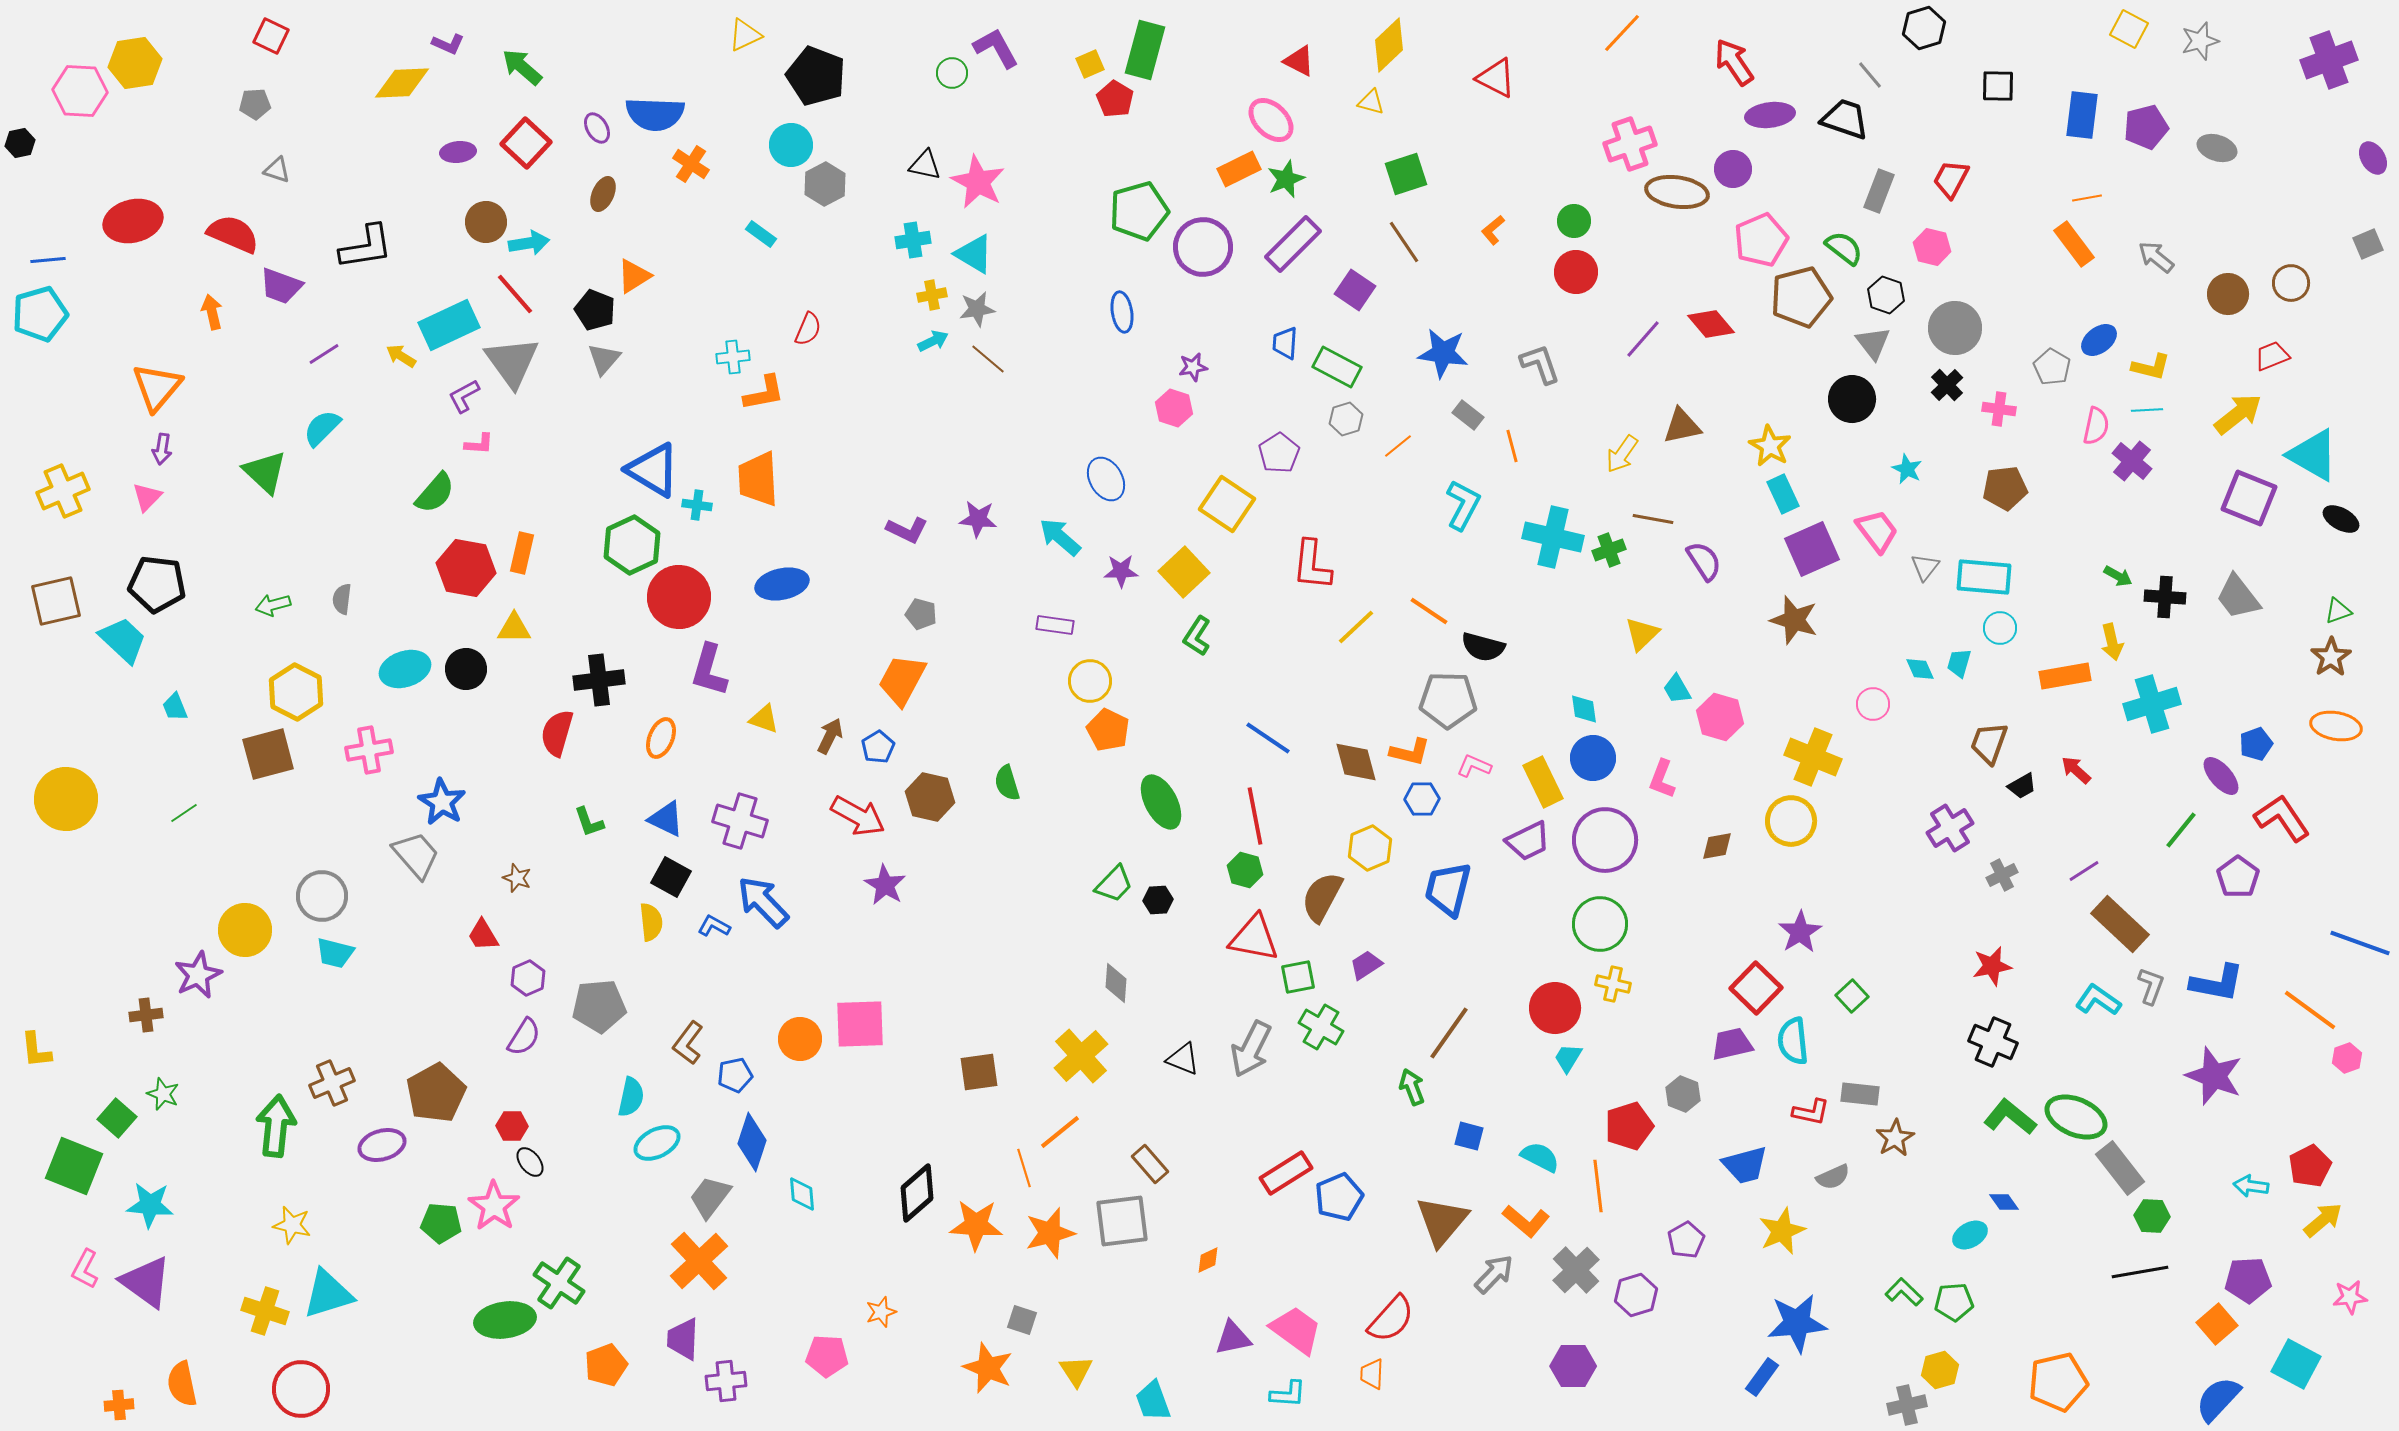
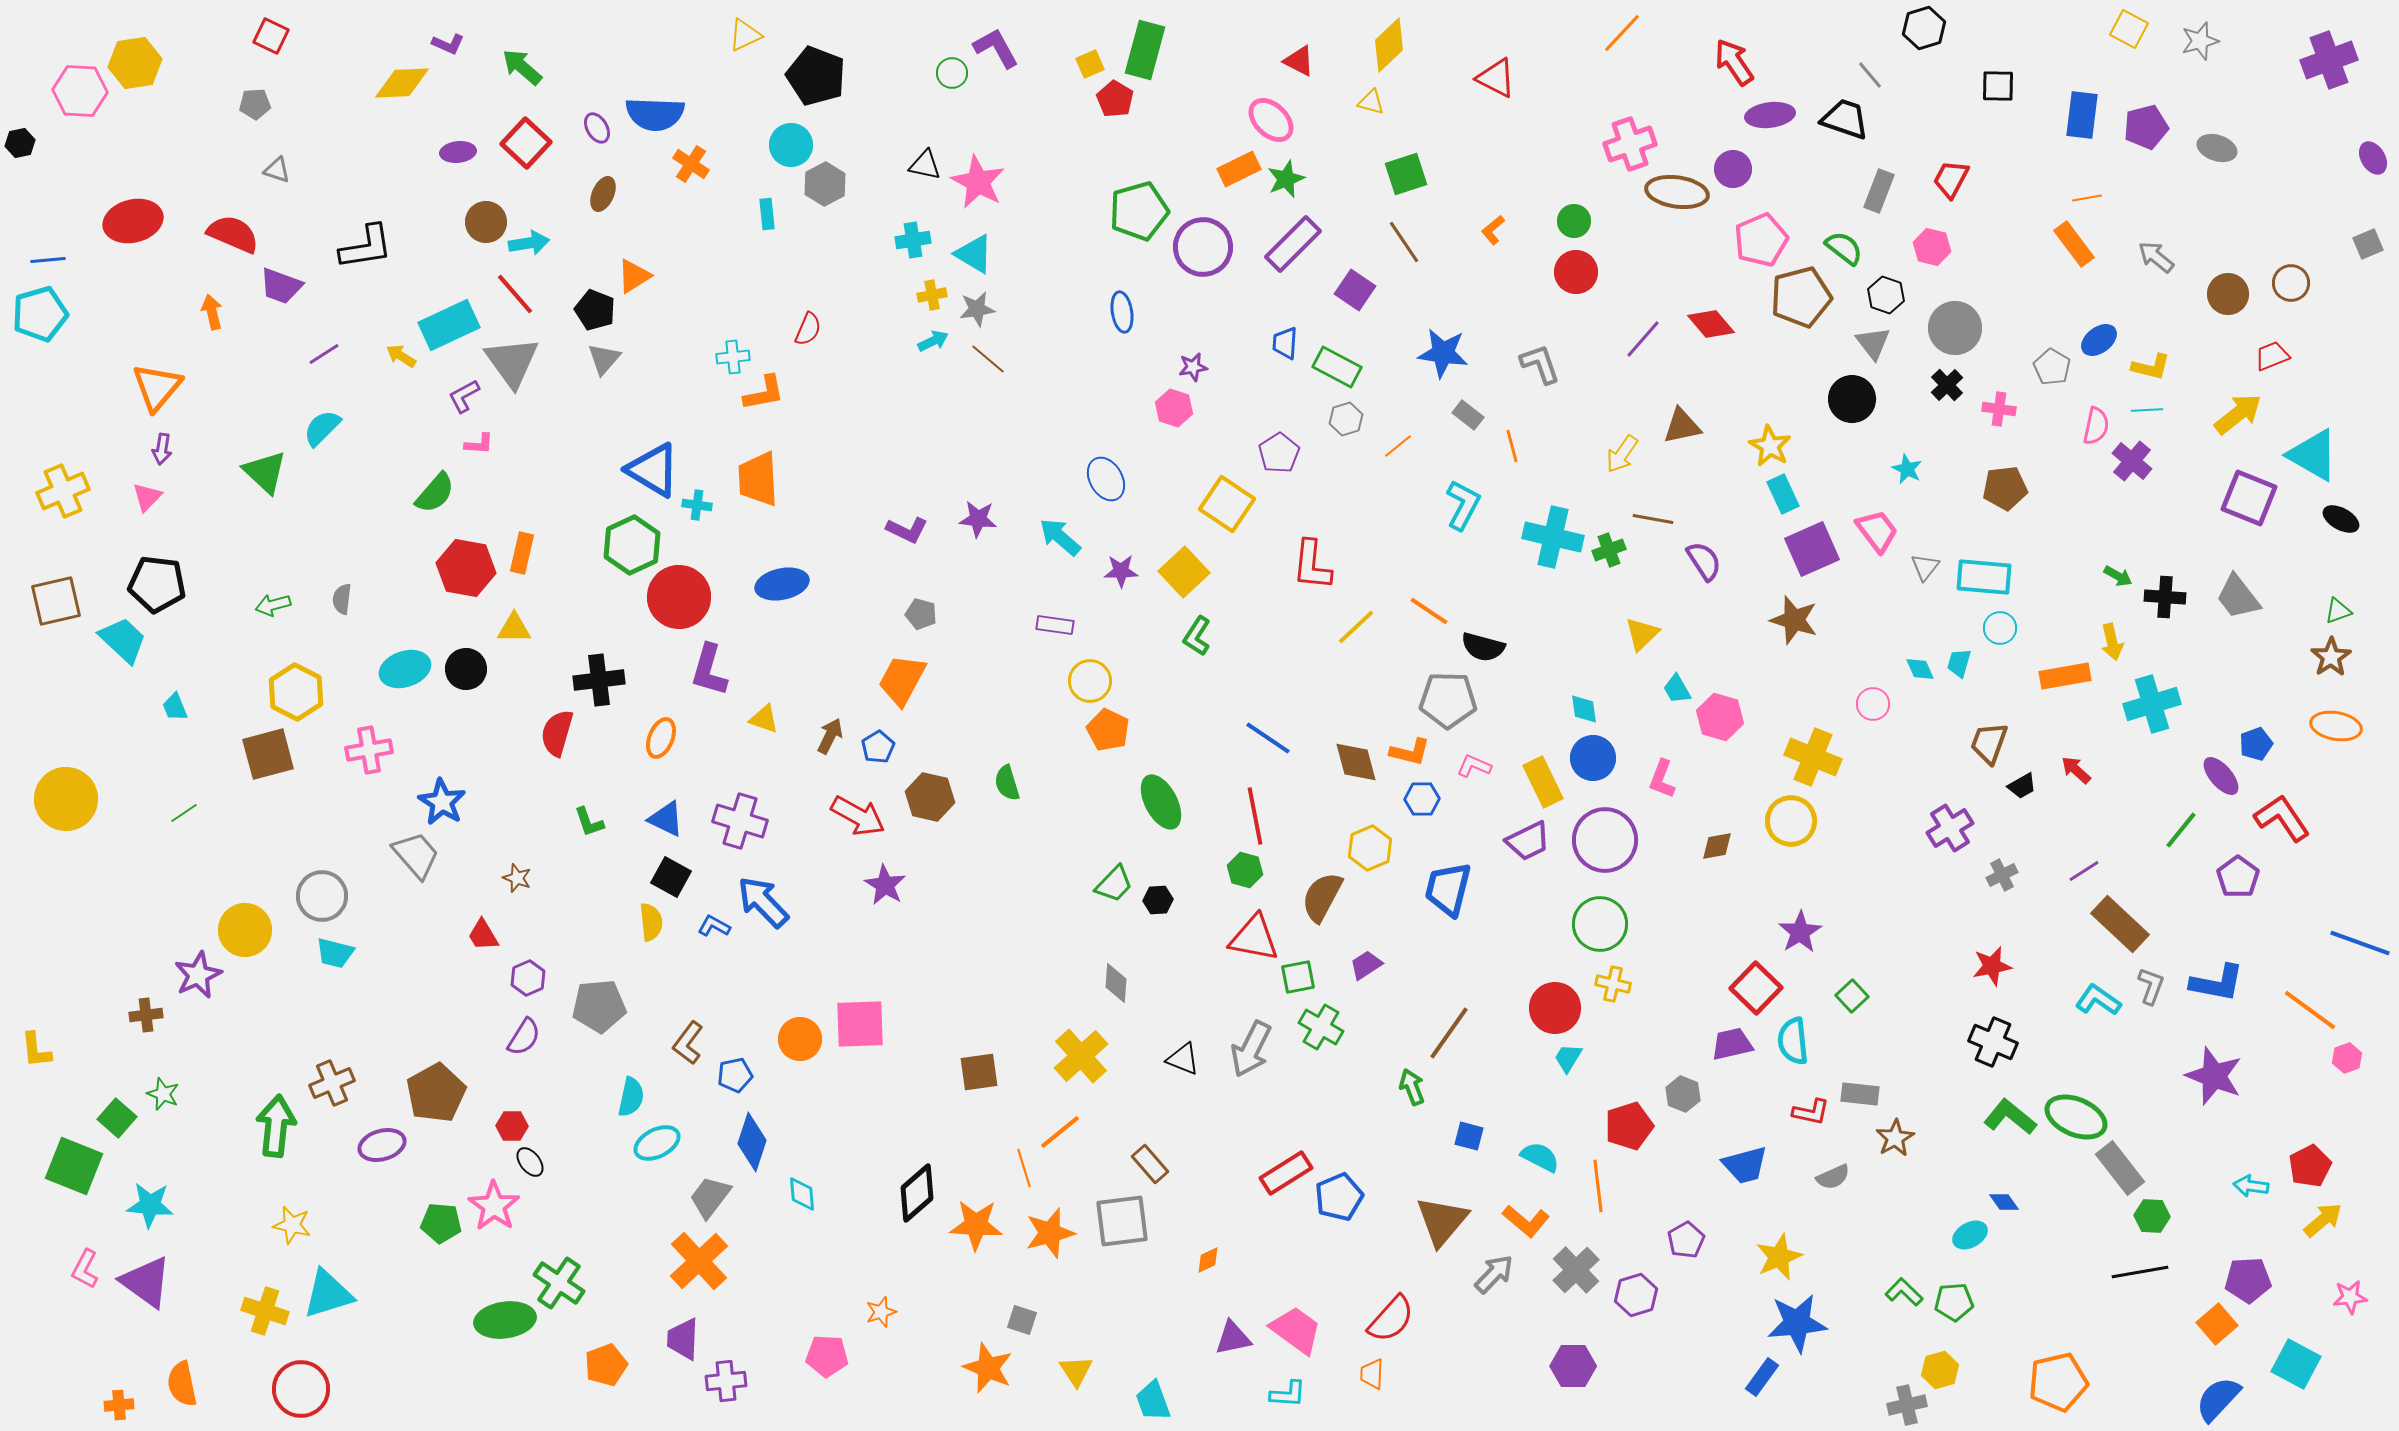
cyan rectangle at (761, 234): moved 6 px right, 20 px up; rotated 48 degrees clockwise
yellow star at (1782, 1231): moved 3 px left, 26 px down
